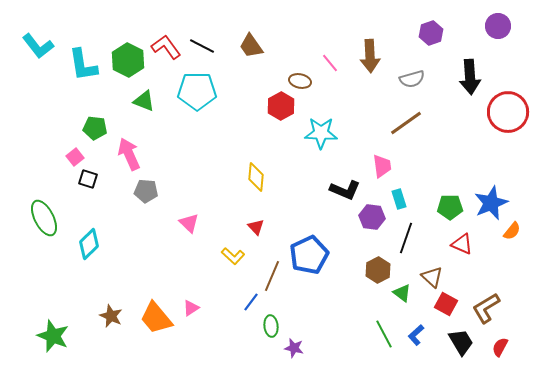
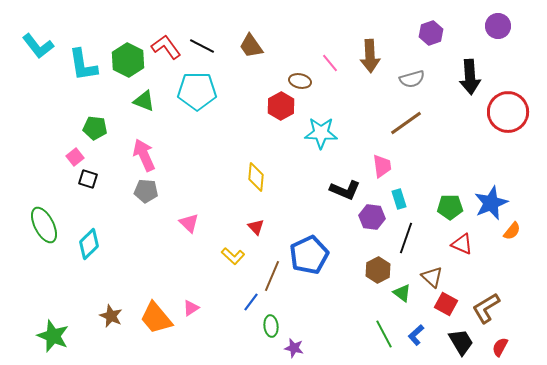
pink arrow at (129, 154): moved 15 px right, 1 px down
green ellipse at (44, 218): moved 7 px down
